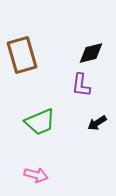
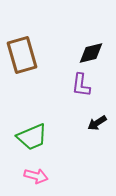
green trapezoid: moved 8 px left, 15 px down
pink arrow: moved 1 px down
